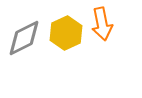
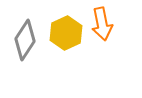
gray diamond: moved 1 px right, 2 px down; rotated 30 degrees counterclockwise
